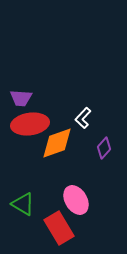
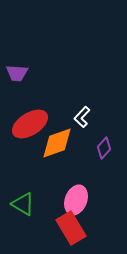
purple trapezoid: moved 4 px left, 25 px up
white L-shape: moved 1 px left, 1 px up
red ellipse: rotated 24 degrees counterclockwise
pink ellipse: rotated 52 degrees clockwise
red rectangle: moved 12 px right
